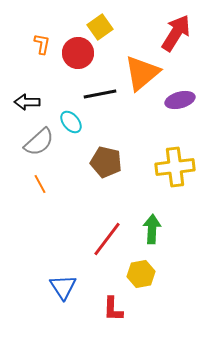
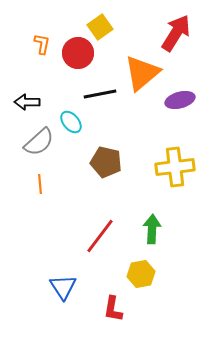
orange line: rotated 24 degrees clockwise
red line: moved 7 px left, 3 px up
red L-shape: rotated 8 degrees clockwise
